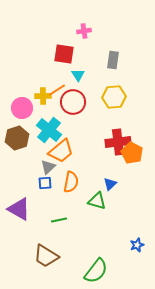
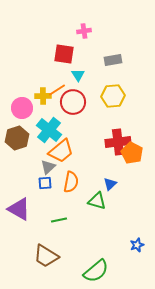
gray rectangle: rotated 72 degrees clockwise
yellow hexagon: moved 1 px left, 1 px up
green semicircle: rotated 12 degrees clockwise
